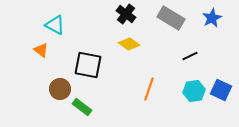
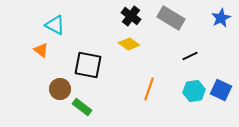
black cross: moved 5 px right, 2 px down
blue star: moved 9 px right
